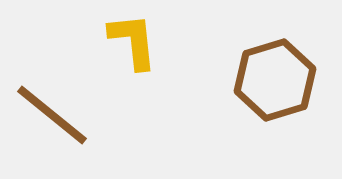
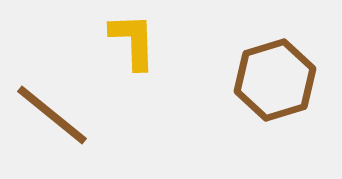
yellow L-shape: rotated 4 degrees clockwise
